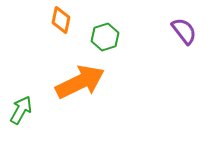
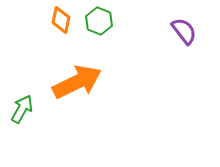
green hexagon: moved 6 px left, 16 px up; rotated 20 degrees counterclockwise
orange arrow: moved 3 px left
green arrow: moved 1 px right, 1 px up
